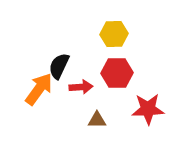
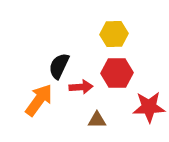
orange arrow: moved 11 px down
red star: moved 1 px right, 2 px up
